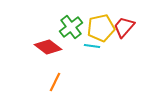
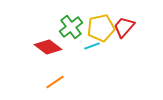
cyan line: rotated 28 degrees counterclockwise
orange line: rotated 30 degrees clockwise
